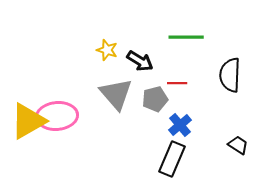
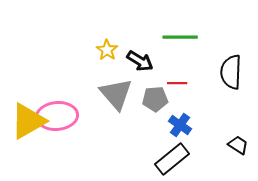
green line: moved 6 px left
yellow star: rotated 15 degrees clockwise
black semicircle: moved 1 px right, 3 px up
gray pentagon: rotated 10 degrees clockwise
blue cross: rotated 15 degrees counterclockwise
black rectangle: rotated 28 degrees clockwise
